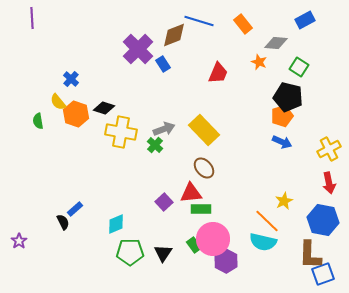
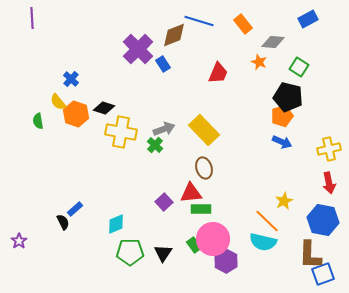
blue rectangle at (305, 20): moved 3 px right, 1 px up
gray diamond at (276, 43): moved 3 px left, 1 px up
yellow cross at (329, 149): rotated 15 degrees clockwise
brown ellipse at (204, 168): rotated 25 degrees clockwise
